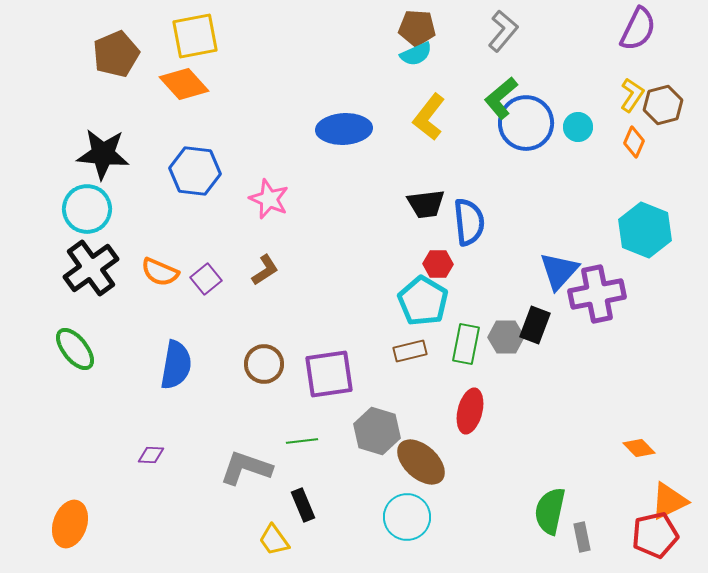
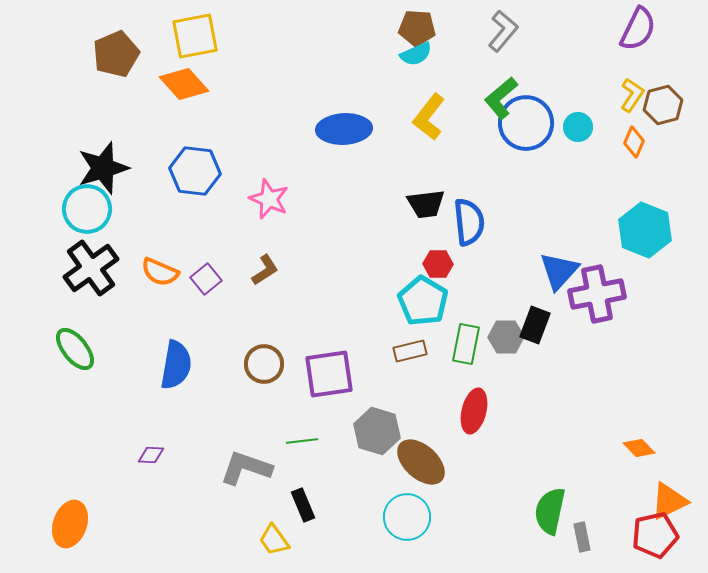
black star at (103, 154): moved 14 px down; rotated 22 degrees counterclockwise
red ellipse at (470, 411): moved 4 px right
